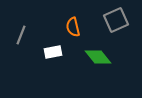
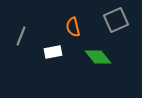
gray line: moved 1 px down
